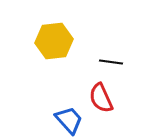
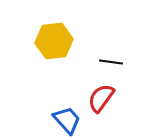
red semicircle: rotated 60 degrees clockwise
blue trapezoid: moved 2 px left
